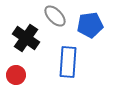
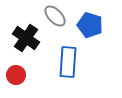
blue pentagon: rotated 25 degrees clockwise
